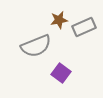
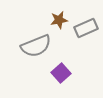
gray rectangle: moved 2 px right, 1 px down
purple square: rotated 12 degrees clockwise
